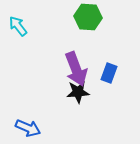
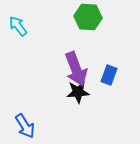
blue rectangle: moved 2 px down
blue arrow: moved 3 px left, 2 px up; rotated 35 degrees clockwise
